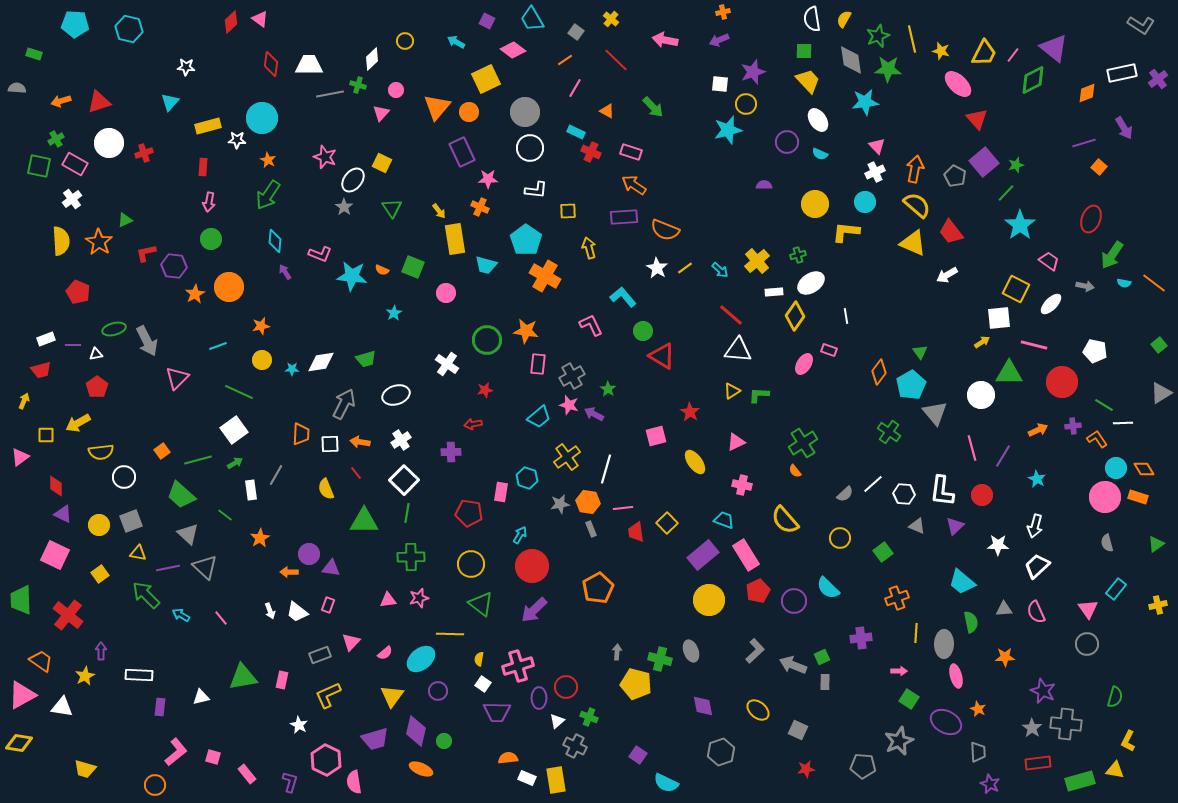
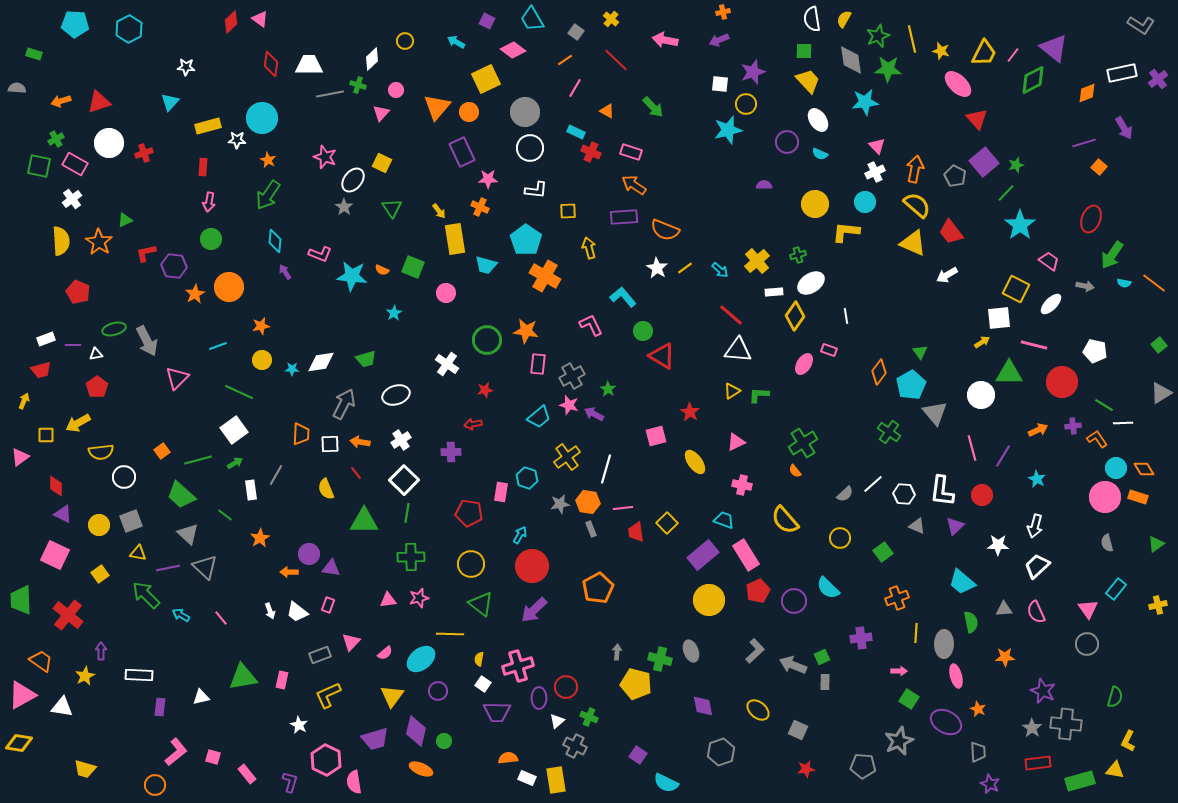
cyan hexagon at (129, 29): rotated 20 degrees clockwise
